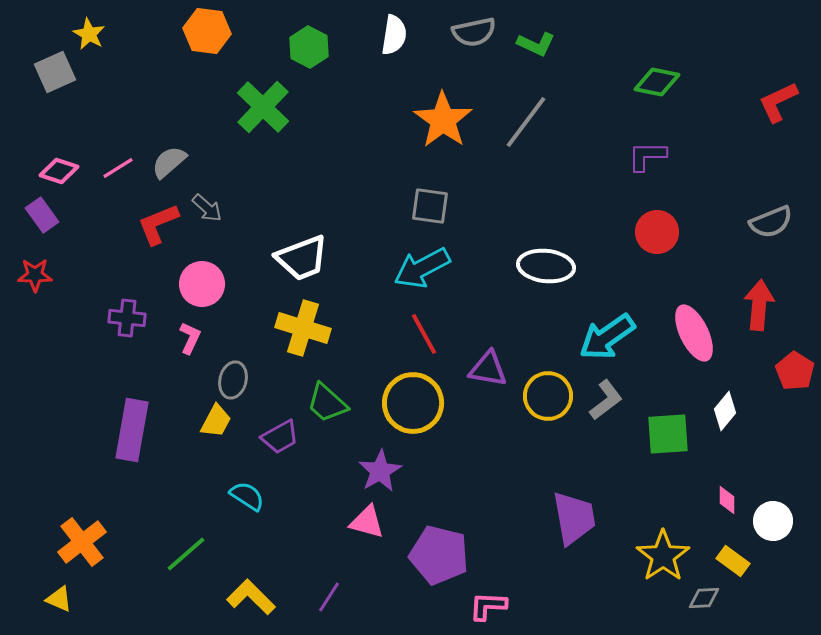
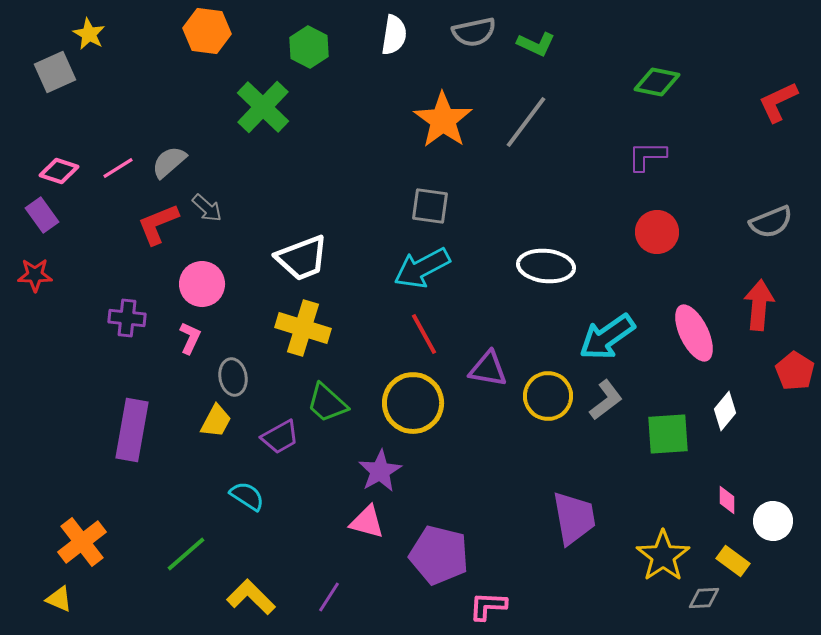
gray ellipse at (233, 380): moved 3 px up; rotated 24 degrees counterclockwise
